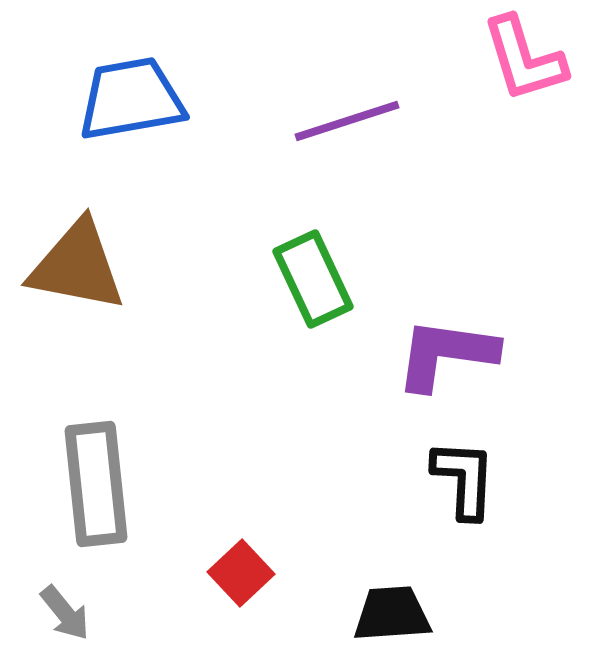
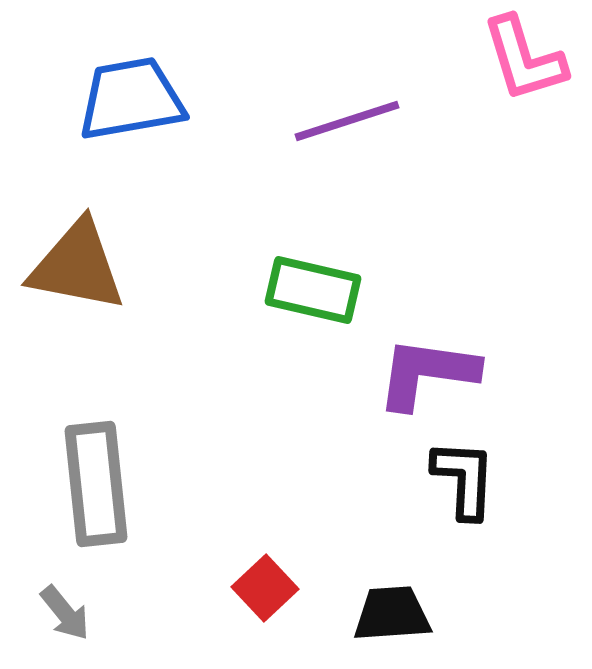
green rectangle: moved 11 px down; rotated 52 degrees counterclockwise
purple L-shape: moved 19 px left, 19 px down
red square: moved 24 px right, 15 px down
